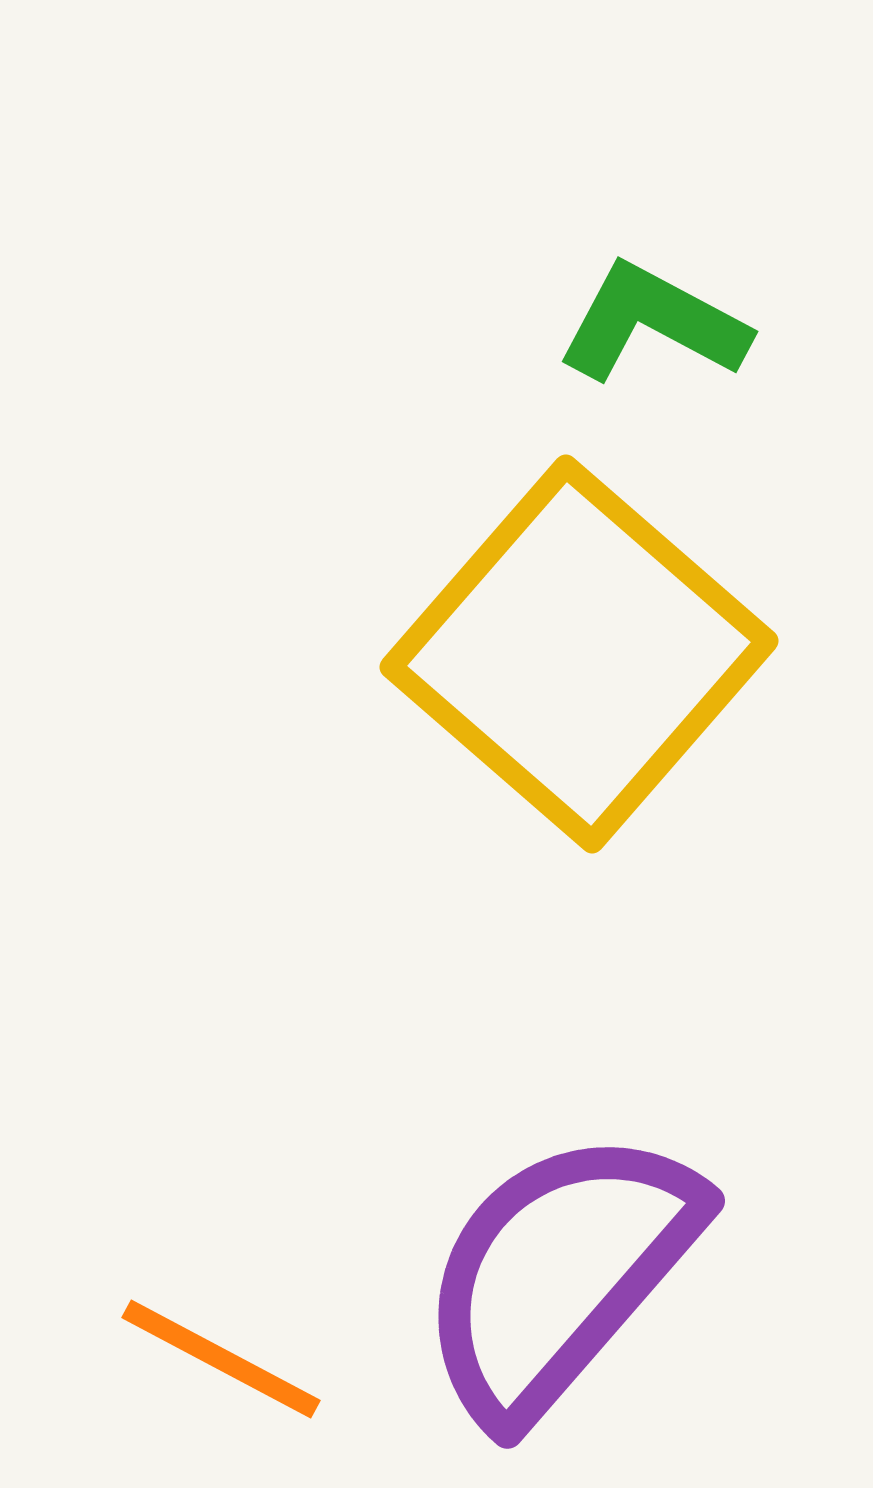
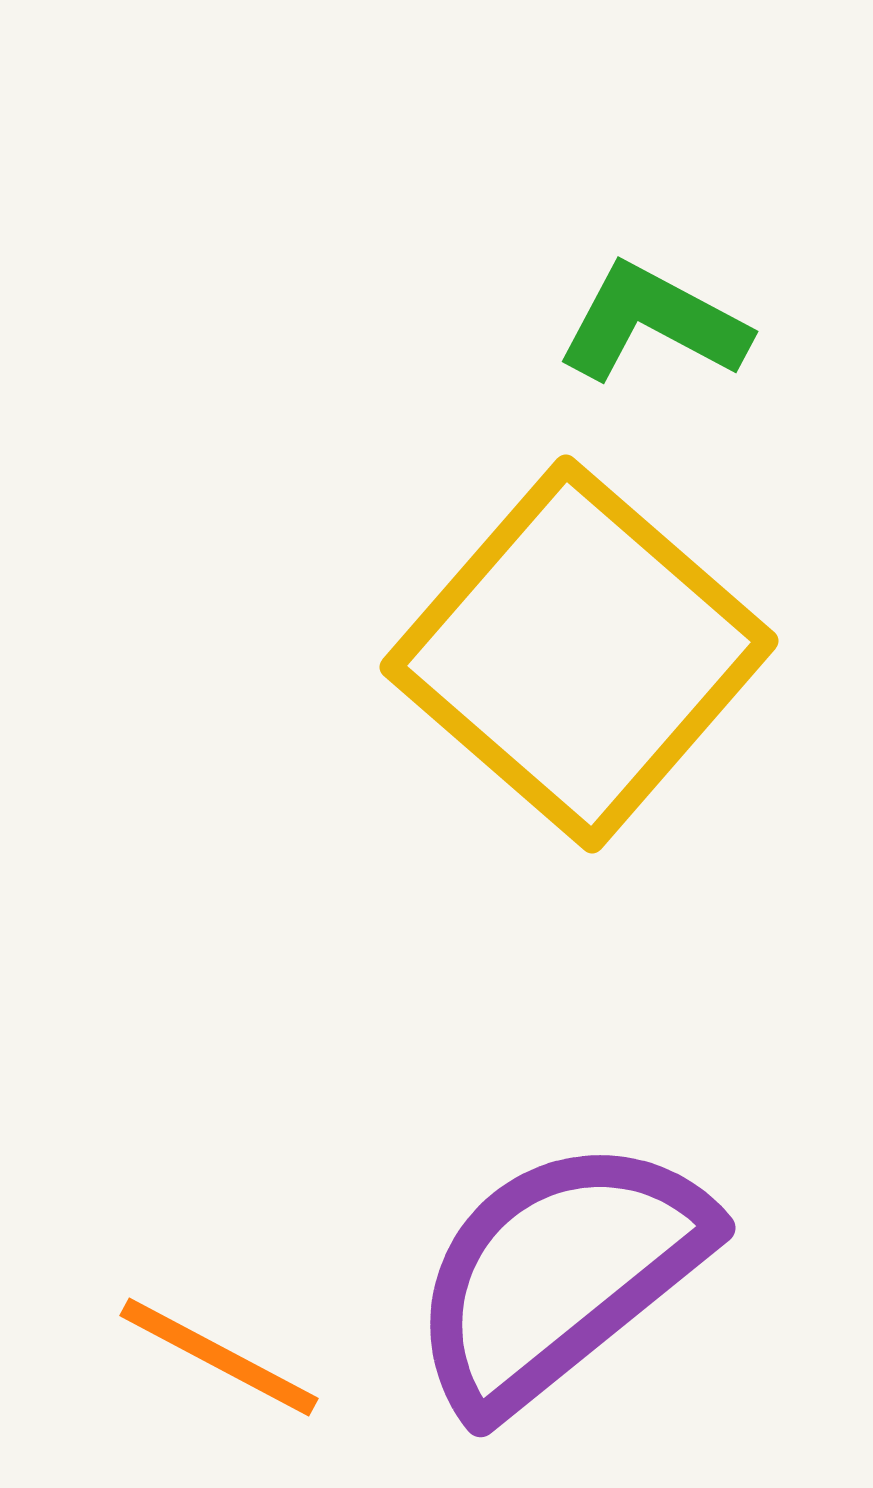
purple semicircle: rotated 10 degrees clockwise
orange line: moved 2 px left, 2 px up
